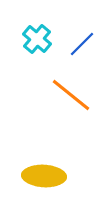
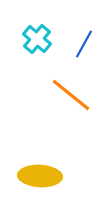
blue line: moved 2 px right; rotated 16 degrees counterclockwise
yellow ellipse: moved 4 px left
